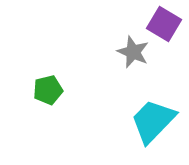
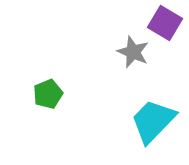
purple square: moved 1 px right, 1 px up
green pentagon: moved 4 px down; rotated 8 degrees counterclockwise
